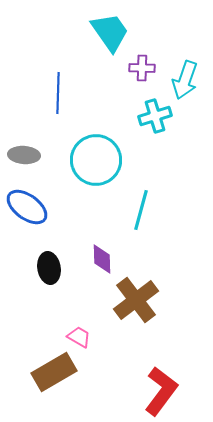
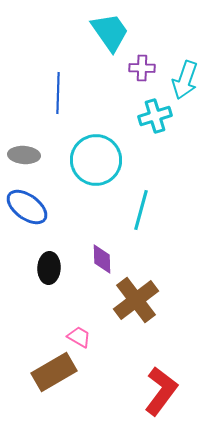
black ellipse: rotated 12 degrees clockwise
